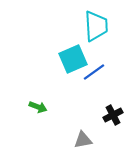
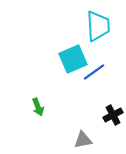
cyan trapezoid: moved 2 px right
green arrow: rotated 48 degrees clockwise
